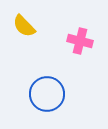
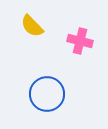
yellow semicircle: moved 8 px right
